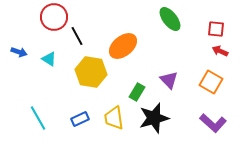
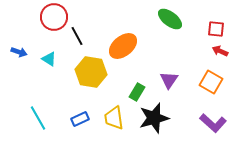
green ellipse: rotated 15 degrees counterclockwise
purple triangle: rotated 18 degrees clockwise
